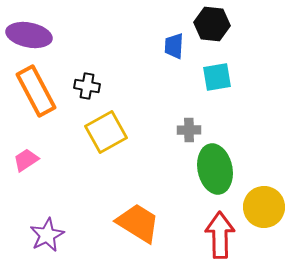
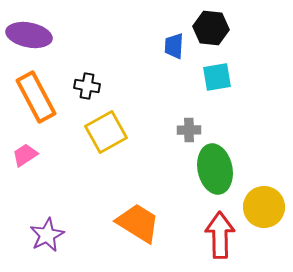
black hexagon: moved 1 px left, 4 px down
orange rectangle: moved 6 px down
pink trapezoid: moved 1 px left, 5 px up
